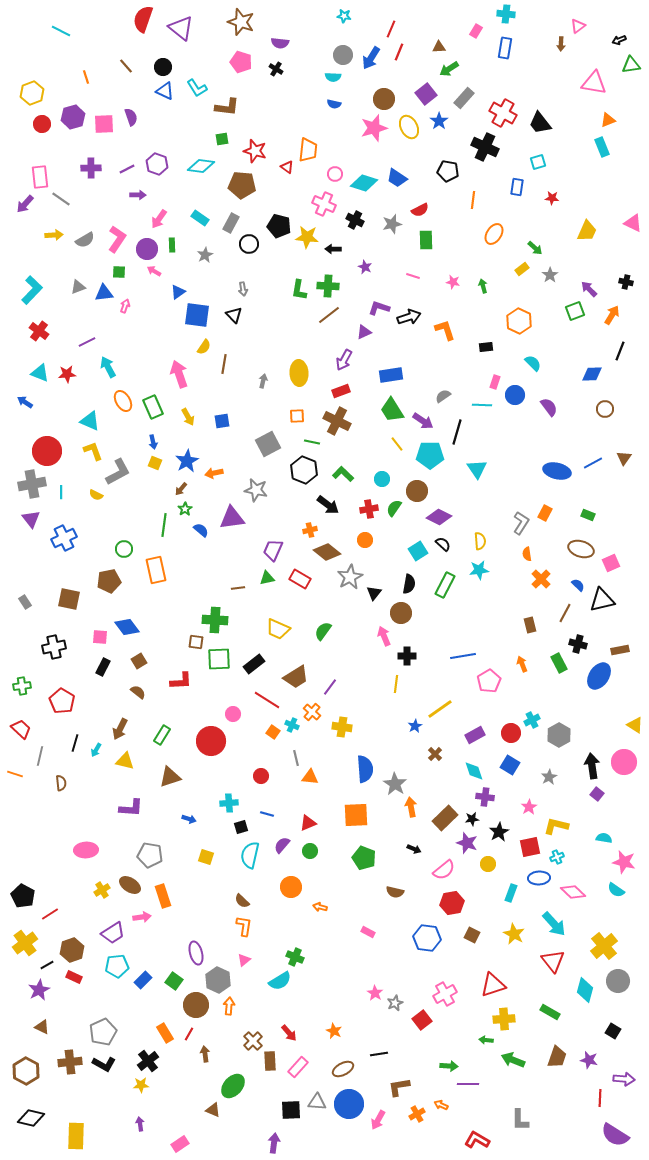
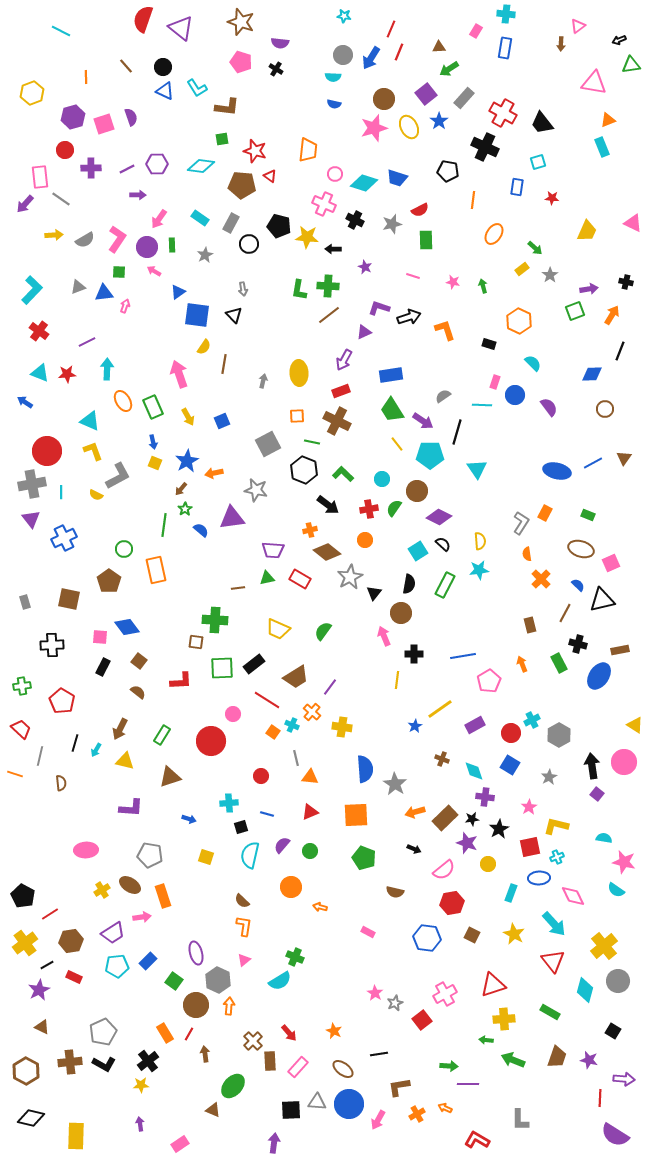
orange line at (86, 77): rotated 16 degrees clockwise
black trapezoid at (540, 123): moved 2 px right
red circle at (42, 124): moved 23 px right, 26 px down
pink square at (104, 124): rotated 15 degrees counterclockwise
purple hexagon at (157, 164): rotated 20 degrees counterclockwise
red triangle at (287, 167): moved 17 px left, 9 px down
blue trapezoid at (397, 178): rotated 15 degrees counterclockwise
purple circle at (147, 249): moved 2 px up
purple arrow at (589, 289): rotated 126 degrees clockwise
black rectangle at (486, 347): moved 3 px right, 3 px up; rotated 24 degrees clockwise
cyan arrow at (108, 367): moved 1 px left, 2 px down; rotated 30 degrees clockwise
blue square at (222, 421): rotated 14 degrees counterclockwise
gray L-shape at (118, 472): moved 4 px down
purple trapezoid at (273, 550): rotated 110 degrees counterclockwise
brown pentagon at (109, 581): rotated 25 degrees counterclockwise
gray rectangle at (25, 602): rotated 16 degrees clockwise
black cross at (54, 647): moved 2 px left, 2 px up; rotated 10 degrees clockwise
black cross at (407, 656): moved 7 px right, 2 px up
green square at (219, 659): moved 3 px right, 9 px down
brown square at (139, 661): rotated 21 degrees counterclockwise
yellow line at (396, 684): moved 1 px right, 4 px up
purple rectangle at (475, 735): moved 10 px up
brown cross at (435, 754): moved 7 px right, 5 px down; rotated 24 degrees counterclockwise
orange arrow at (411, 807): moved 4 px right, 5 px down; rotated 96 degrees counterclockwise
red triangle at (308, 823): moved 2 px right, 11 px up
black star at (499, 832): moved 3 px up
pink diamond at (573, 892): moved 4 px down; rotated 20 degrees clockwise
brown hexagon at (72, 950): moved 1 px left, 9 px up; rotated 10 degrees clockwise
blue rectangle at (143, 980): moved 5 px right, 19 px up
brown ellipse at (343, 1069): rotated 65 degrees clockwise
orange arrow at (441, 1105): moved 4 px right, 3 px down
